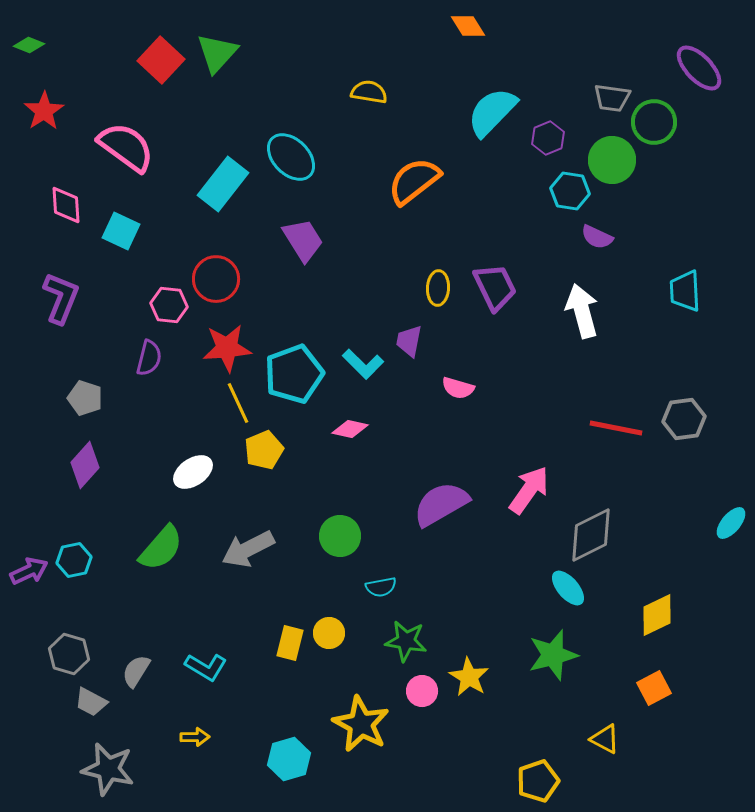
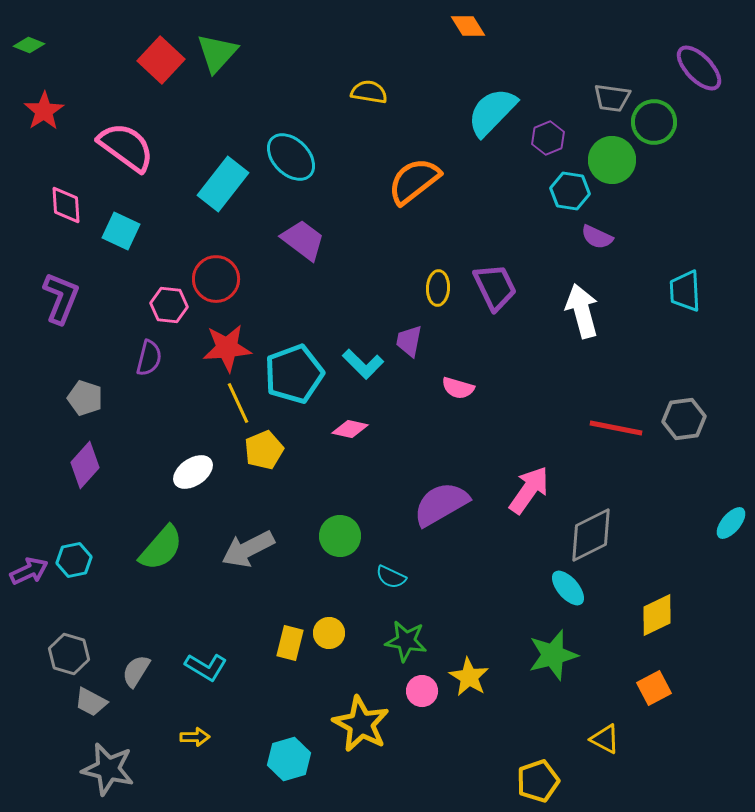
purple trapezoid at (303, 240): rotated 21 degrees counterclockwise
cyan semicircle at (381, 587): moved 10 px right, 10 px up; rotated 36 degrees clockwise
